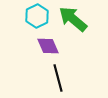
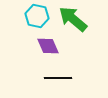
cyan hexagon: rotated 20 degrees counterclockwise
black line: rotated 76 degrees counterclockwise
